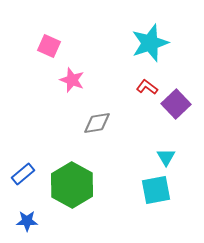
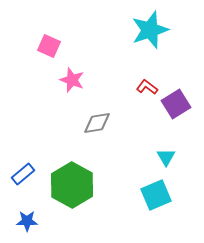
cyan star: moved 13 px up
purple square: rotated 12 degrees clockwise
cyan square: moved 5 px down; rotated 12 degrees counterclockwise
